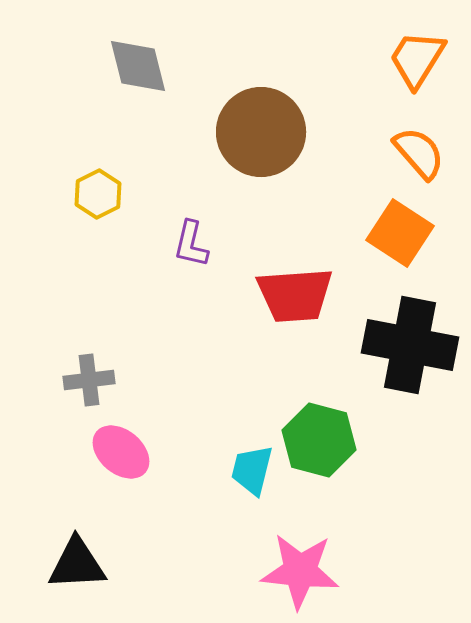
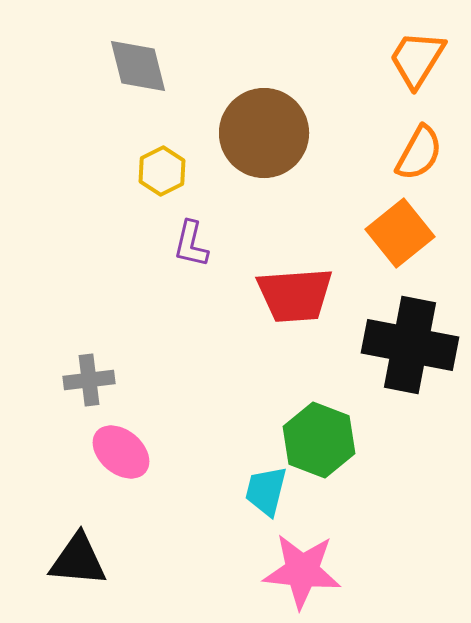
brown circle: moved 3 px right, 1 px down
orange semicircle: rotated 70 degrees clockwise
yellow hexagon: moved 64 px right, 23 px up
orange square: rotated 18 degrees clockwise
green hexagon: rotated 6 degrees clockwise
cyan trapezoid: moved 14 px right, 21 px down
black triangle: moved 1 px right, 4 px up; rotated 8 degrees clockwise
pink star: moved 2 px right
